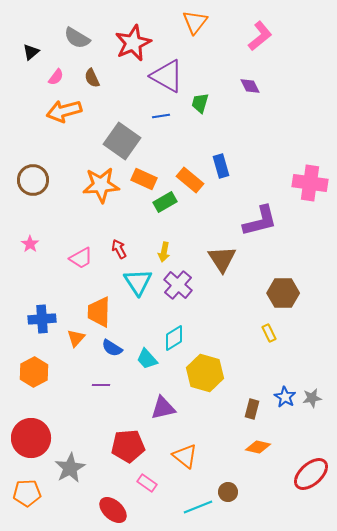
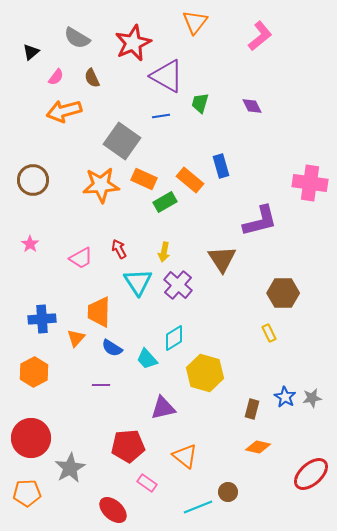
purple diamond at (250, 86): moved 2 px right, 20 px down
